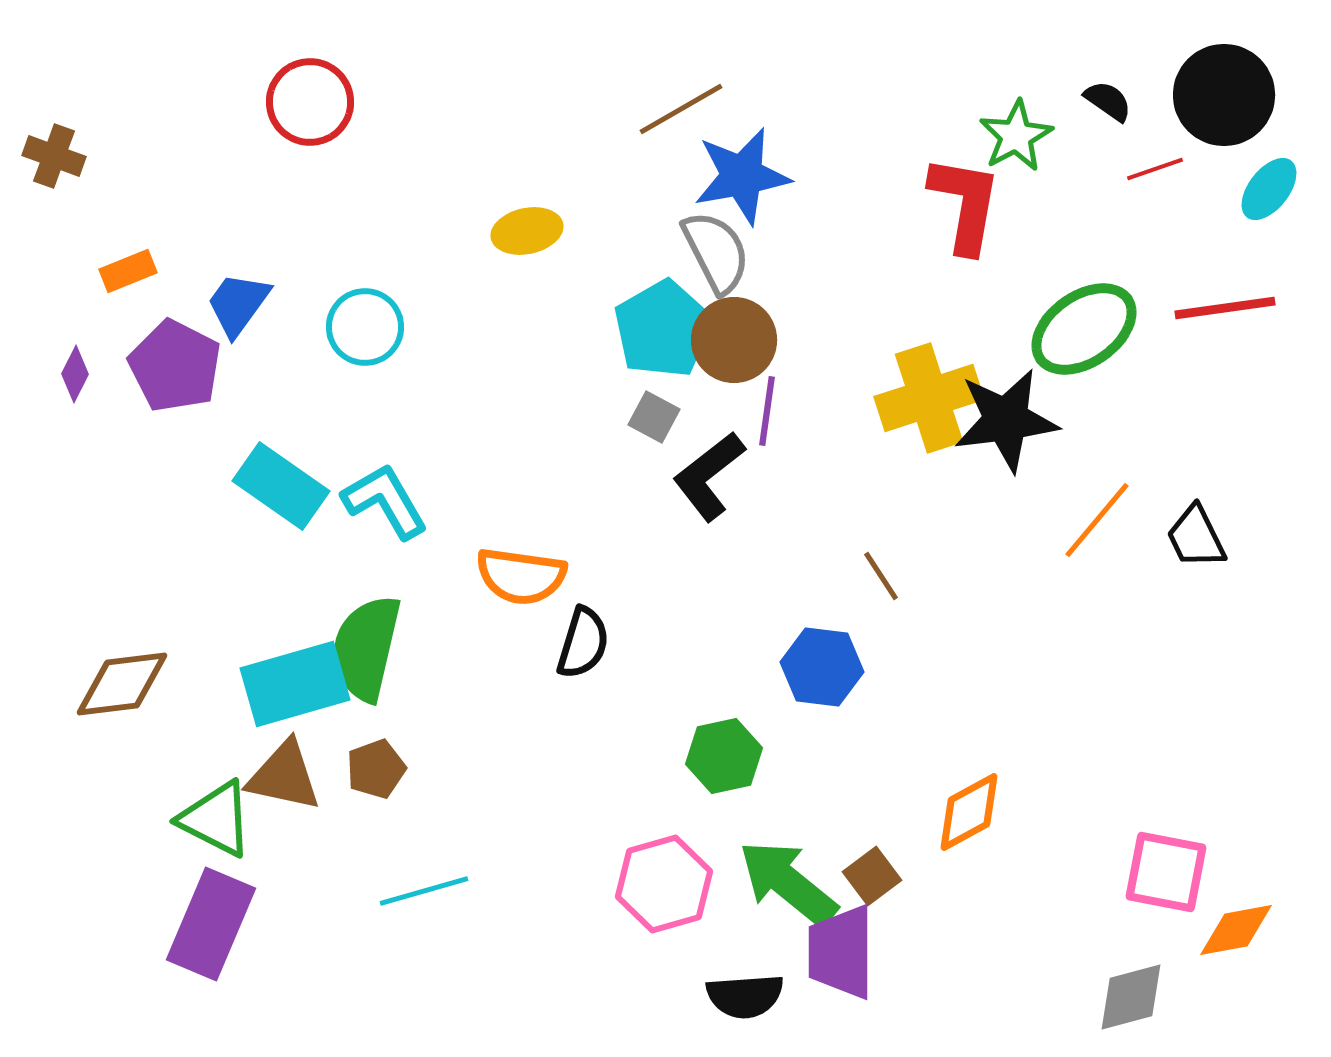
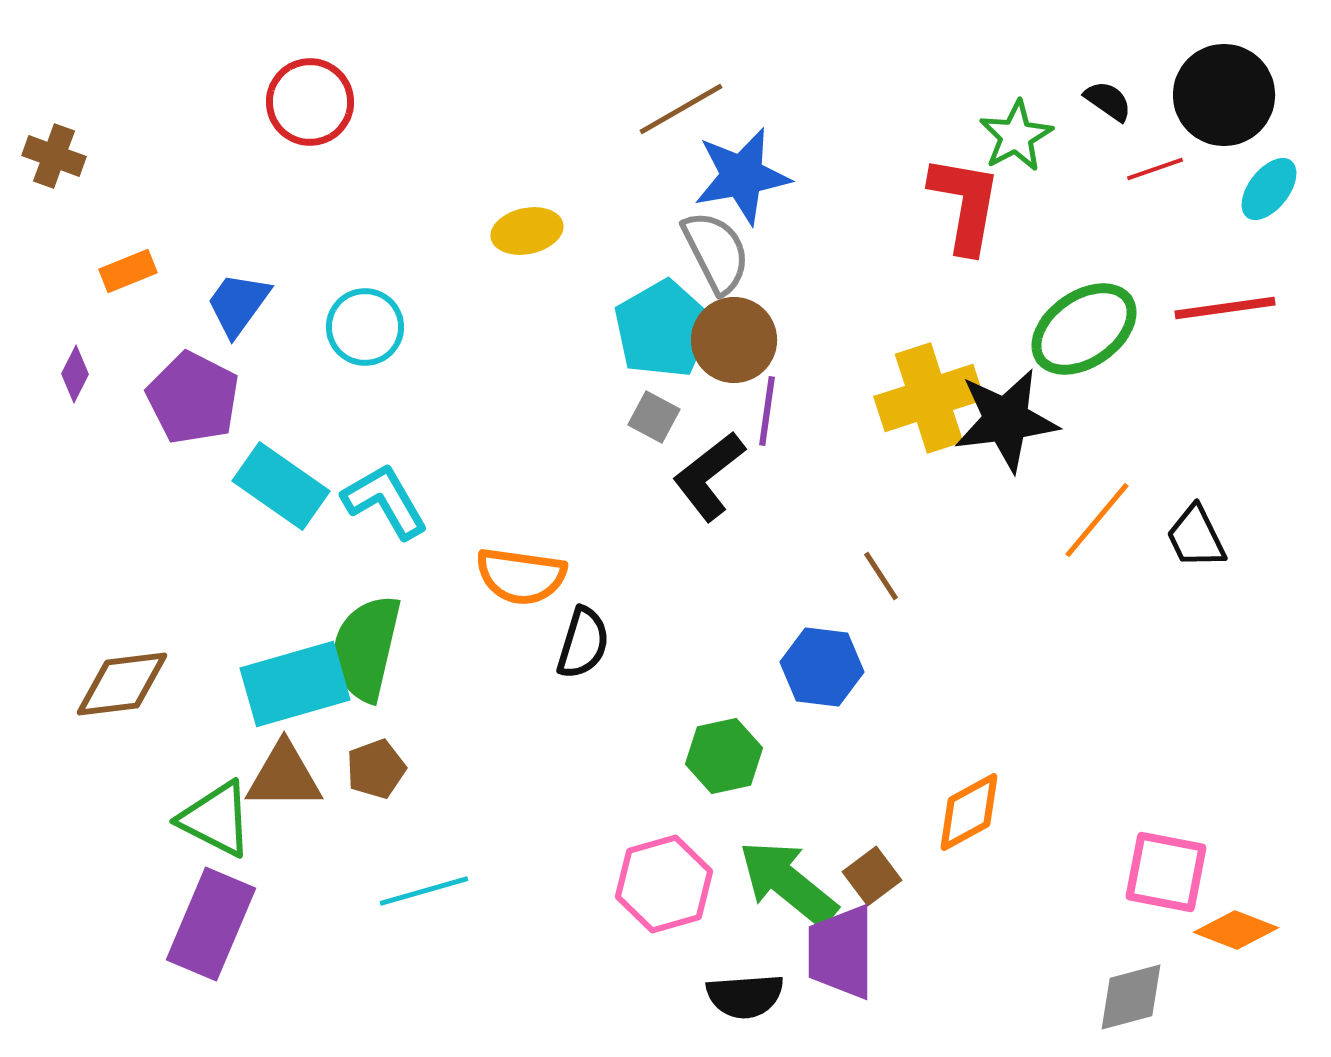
purple pentagon at (175, 366): moved 18 px right, 32 px down
brown triangle at (284, 776): rotated 12 degrees counterclockwise
orange diamond at (1236, 930): rotated 32 degrees clockwise
